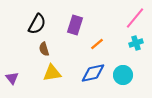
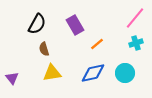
purple rectangle: rotated 48 degrees counterclockwise
cyan circle: moved 2 px right, 2 px up
